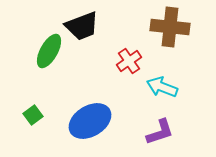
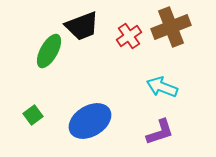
brown cross: moved 1 px right; rotated 27 degrees counterclockwise
red cross: moved 25 px up
